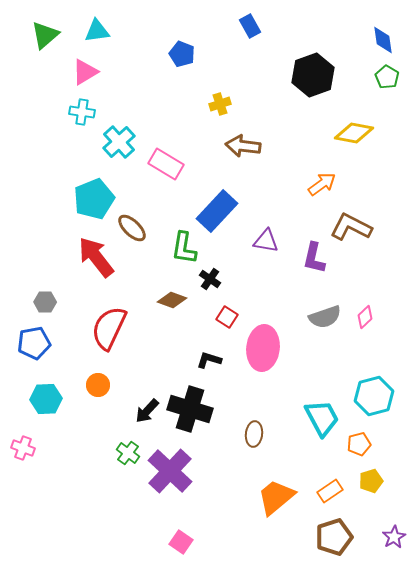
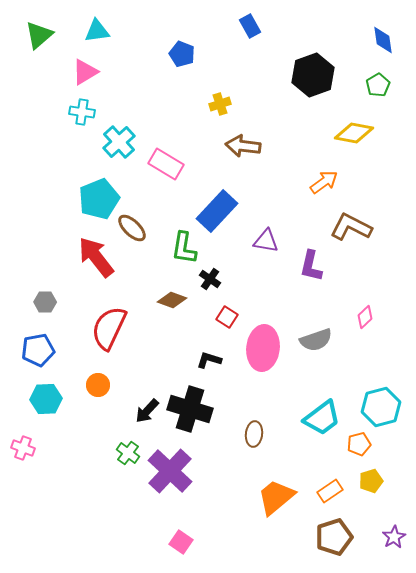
green triangle at (45, 35): moved 6 px left
green pentagon at (387, 77): moved 9 px left, 8 px down; rotated 10 degrees clockwise
orange arrow at (322, 184): moved 2 px right, 2 px up
cyan pentagon at (94, 199): moved 5 px right
purple L-shape at (314, 258): moved 3 px left, 8 px down
gray semicircle at (325, 317): moved 9 px left, 23 px down
blue pentagon at (34, 343): moved 4 px right, 7 px down
cyan hexagon at (374, 396): moved 7 px right, 11 px down
cyan trapezoid at (322, 418): rotated 81 degrees clockwise
